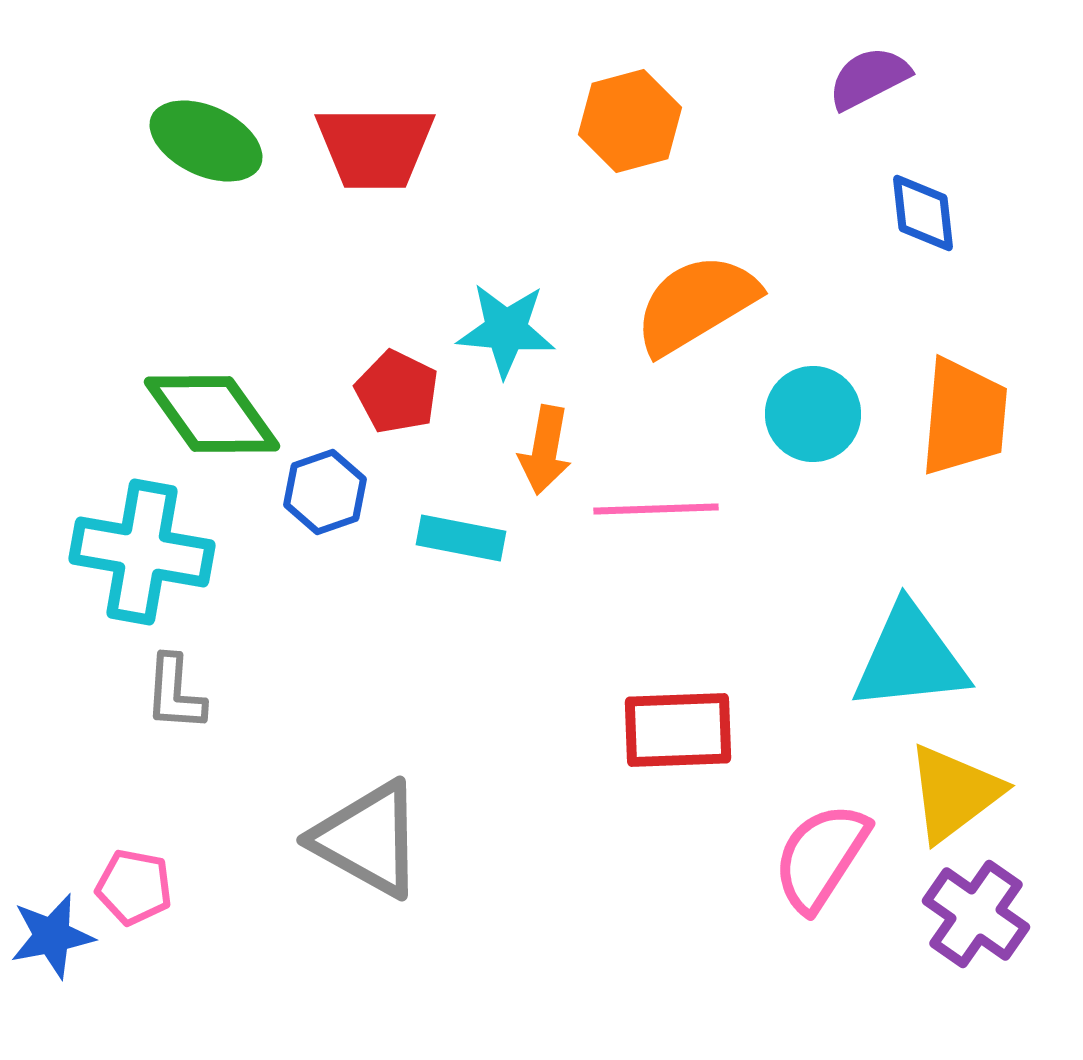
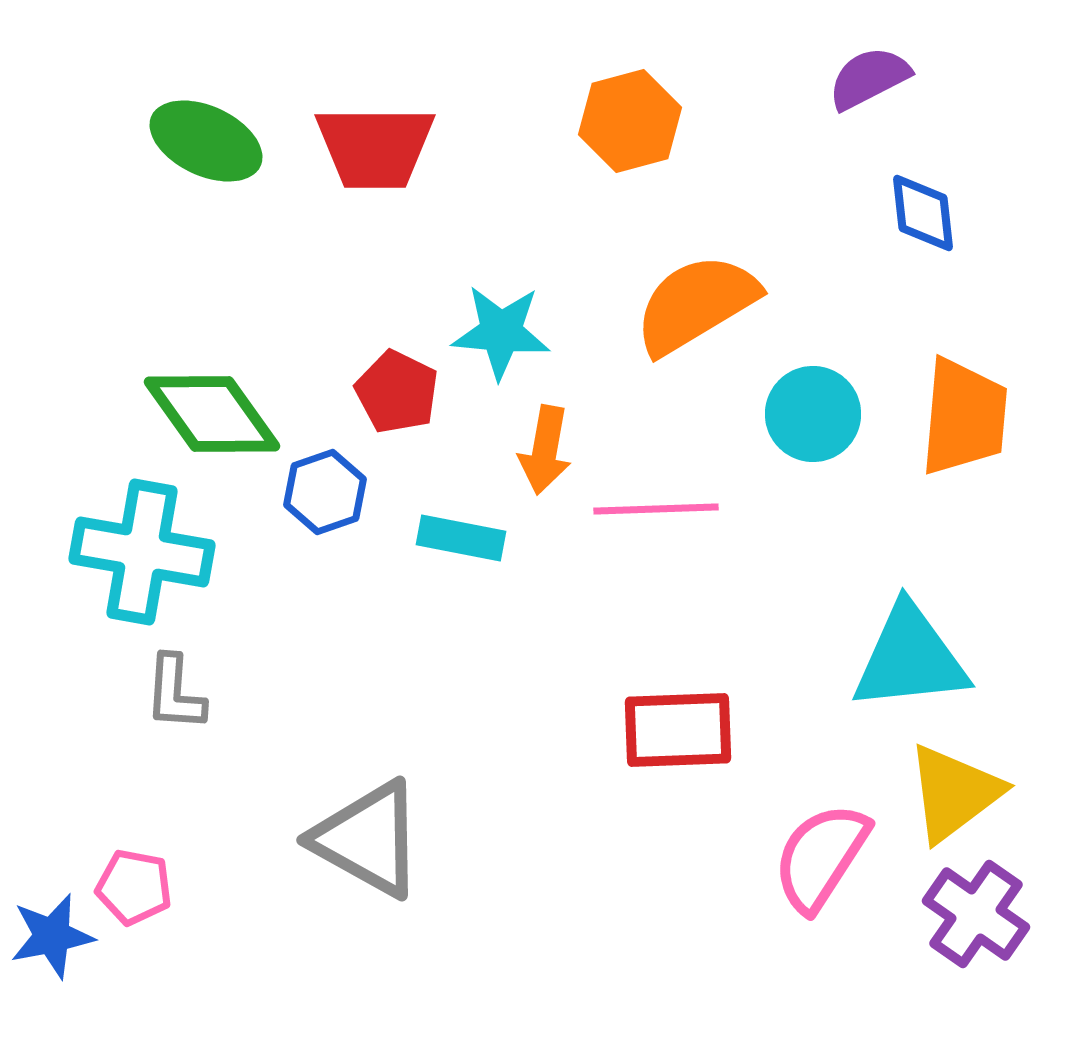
cyan star: moved 5 px left, 2 px down
